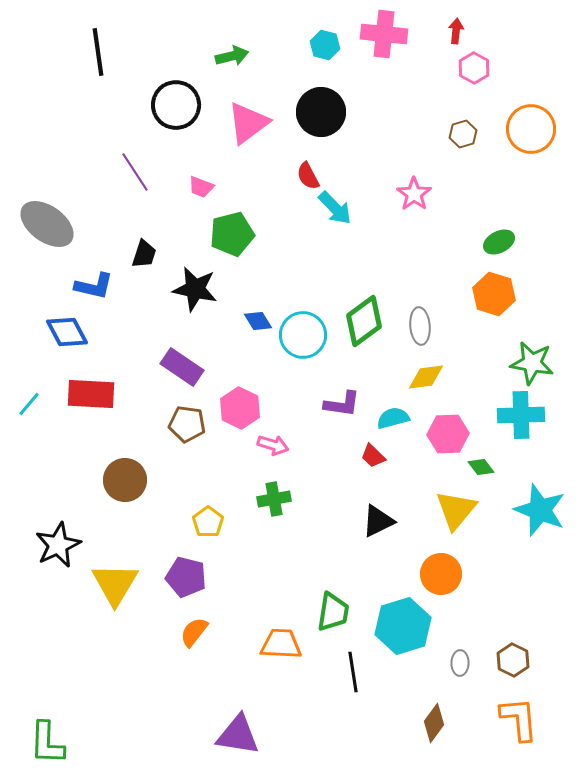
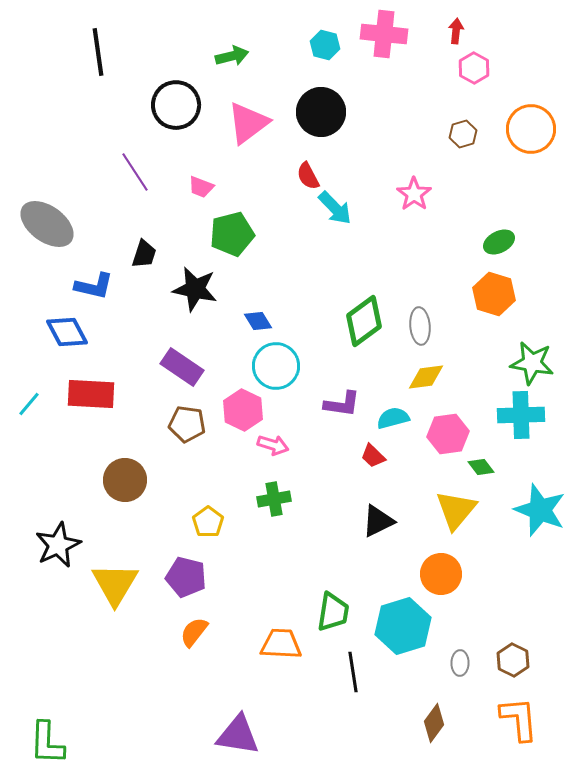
cyan circle at (303, 335): moved 27 px left, 31 px down
pink hexagon at (240, 408): moved 3 px right, 2 px down
pink hexagon at (448, 434): rotated 6 degrees counterclockwise
